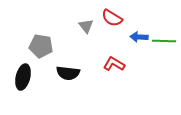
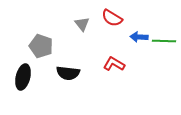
gray triangle: moved 4 px left, 2 px up
gray pentagon: rotated 10 degrees clockwise
